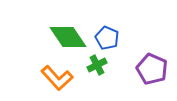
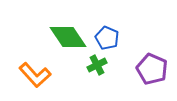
orange L-shape: moved 22 px left, 3 px up
